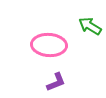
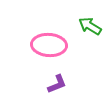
purple L-shape: moved 1 px right, 2 px down
